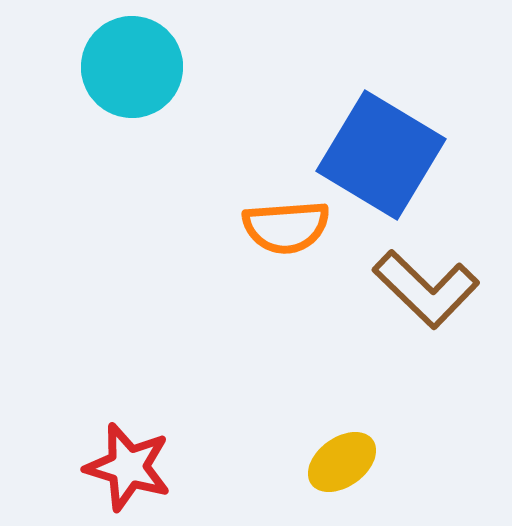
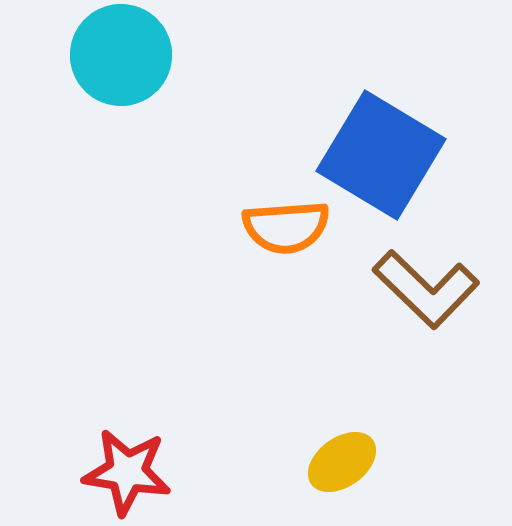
cyan circle: moved 11 px left, 12 px up
red star: moved 1 px left, 5 px down; rotated 8 degrees counterclockwise
